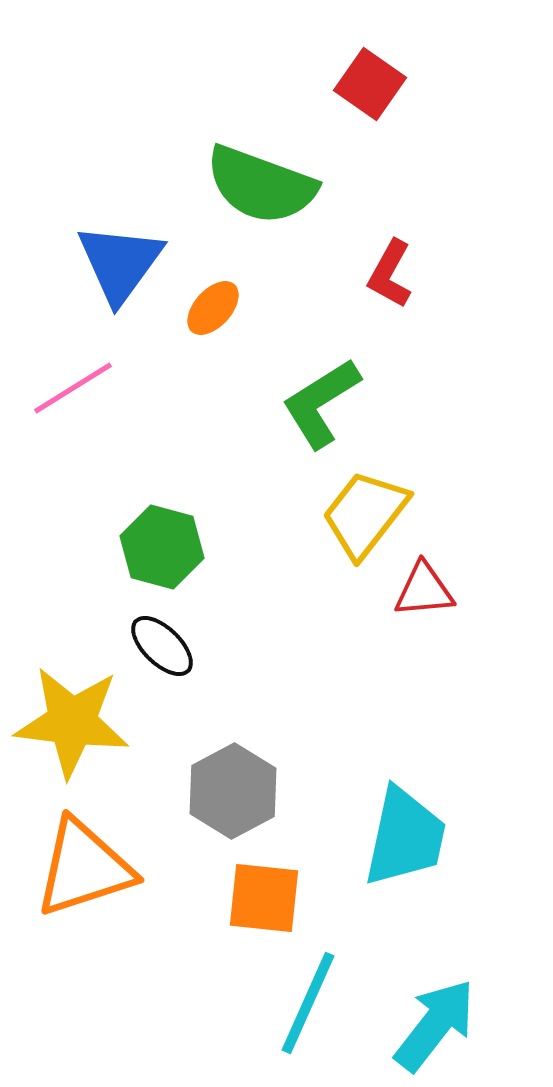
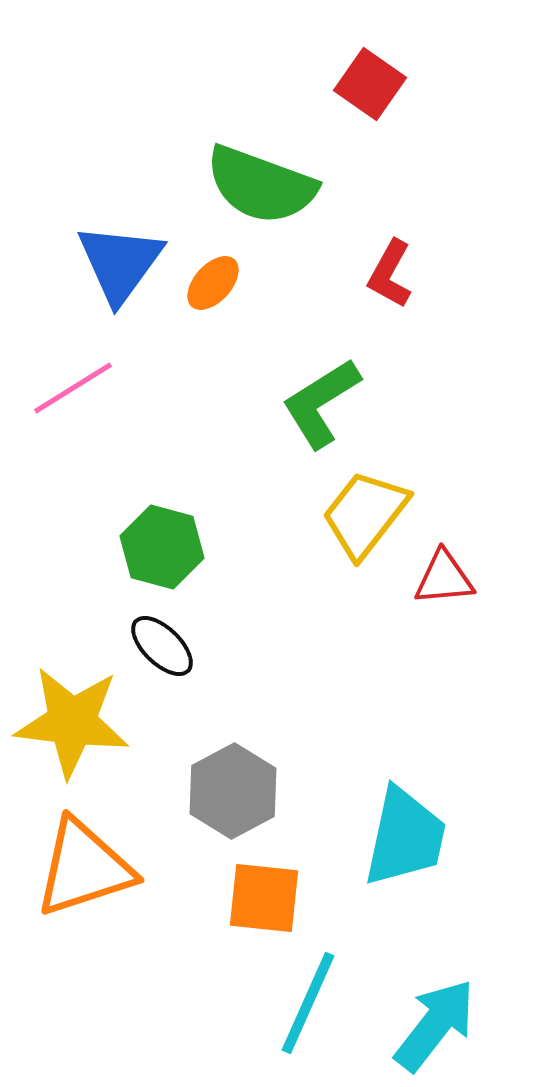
orange ellipse: moved 25 px up
red triangle: moved 20 px right, 12 px up
